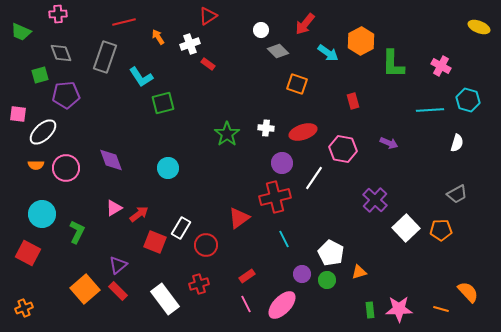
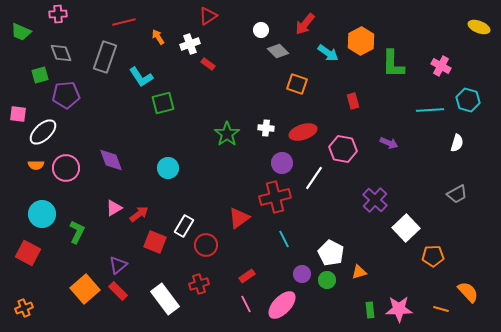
white rectangle at (181, 228): moved 3 px right, 2 px up
orange pentagon at (441, 230): moved 8 px left, 26 px down
